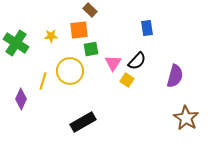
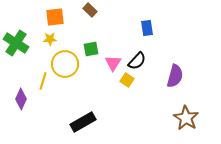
orange square: moved 24 px left, 13 px up
yellow star: moved 1 px left, 3 px down
yellow circle: moved 5 px left, 7 px up
